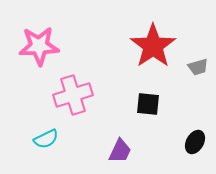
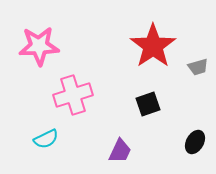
black square: rotated 25 degrees counterclockwise
